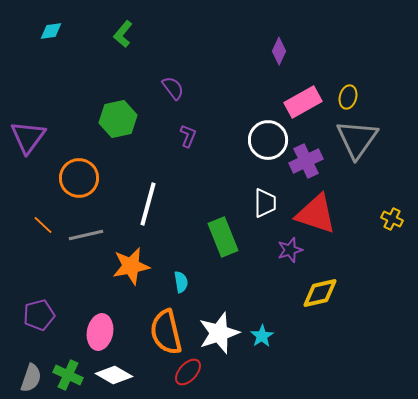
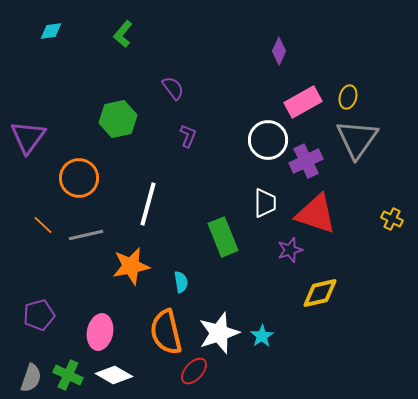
red ellipse: moved 6 px right, 1 px up
